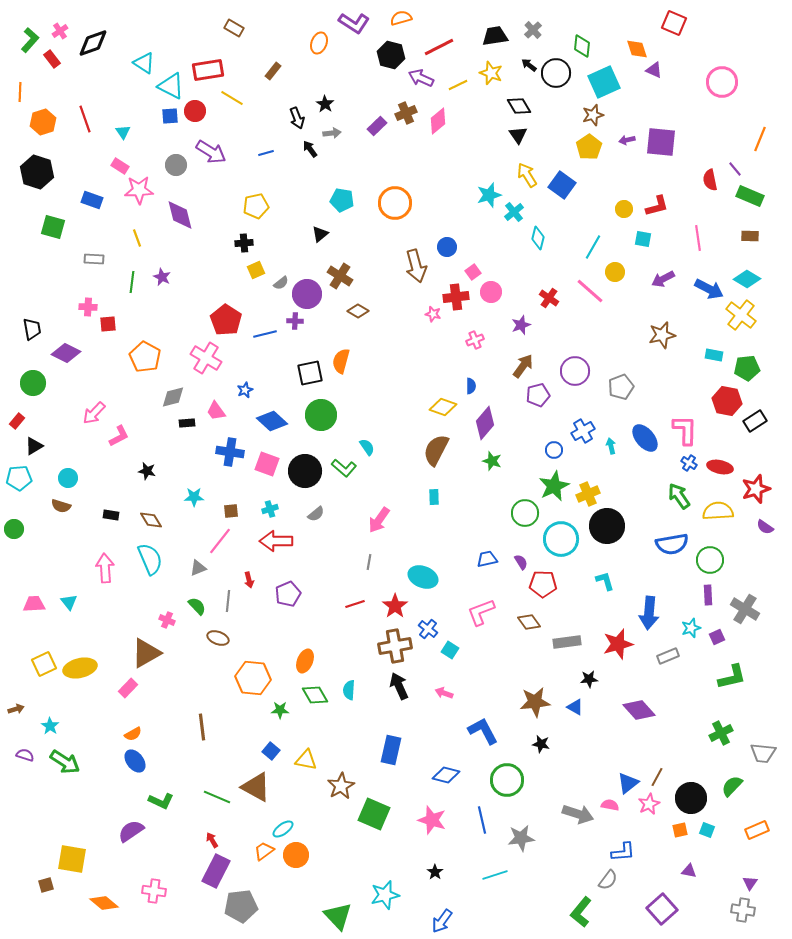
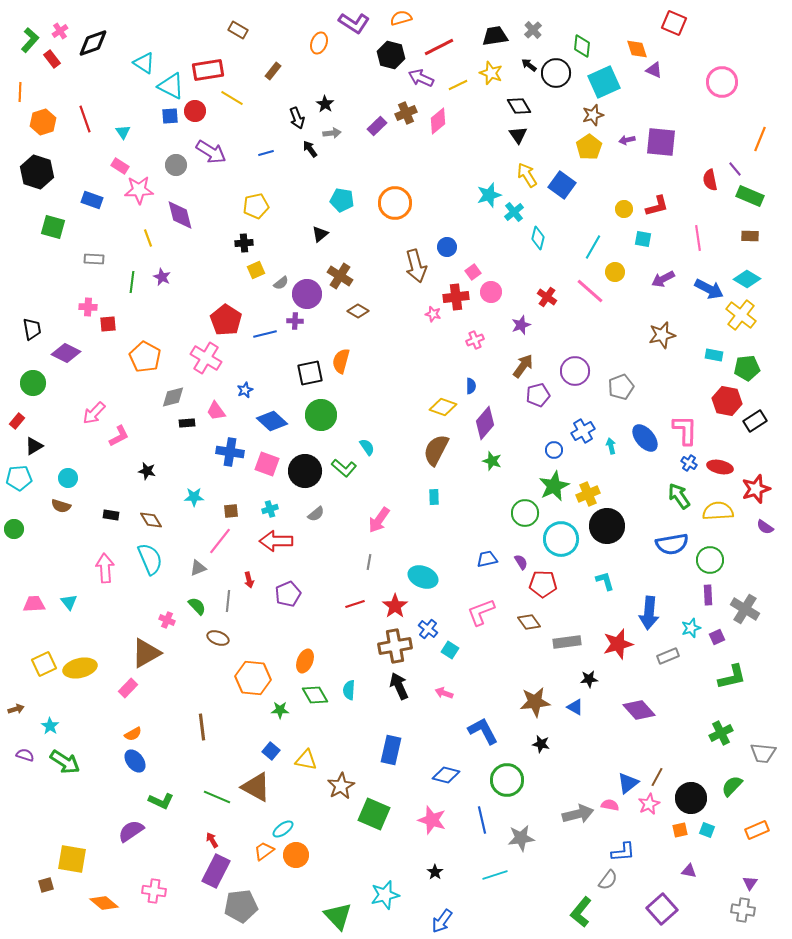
brown rectangle at (234, 28): moved 4 px right, 2 px down
yellow line at (137, 238): moved 11 px right
red cross at (549, 298): moved 2 px left, 1 px up
gray arrow at (578, 814): rotated 32 degrees counterclockwise
